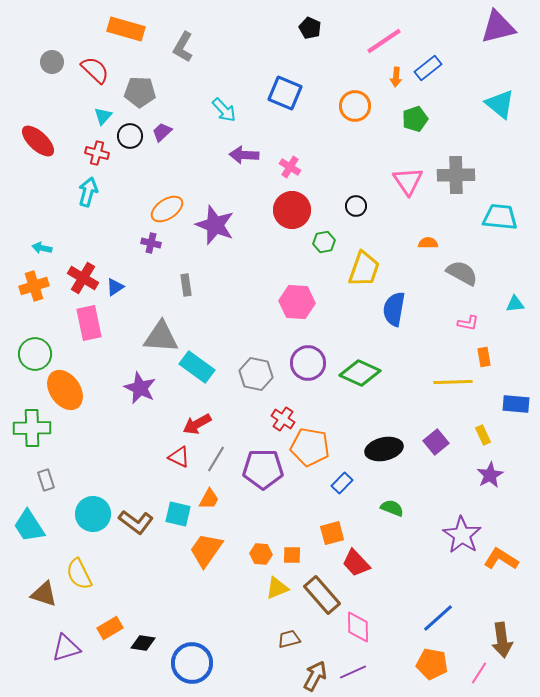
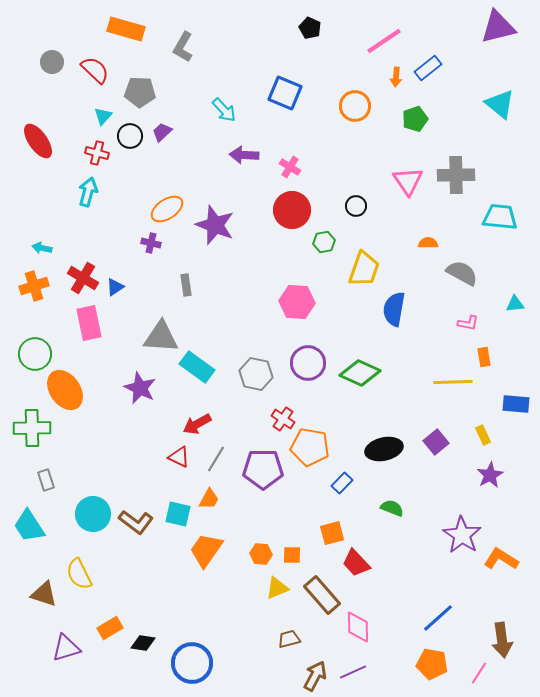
red ellipse at (38, 141): rotated 12 degrees clockwise
